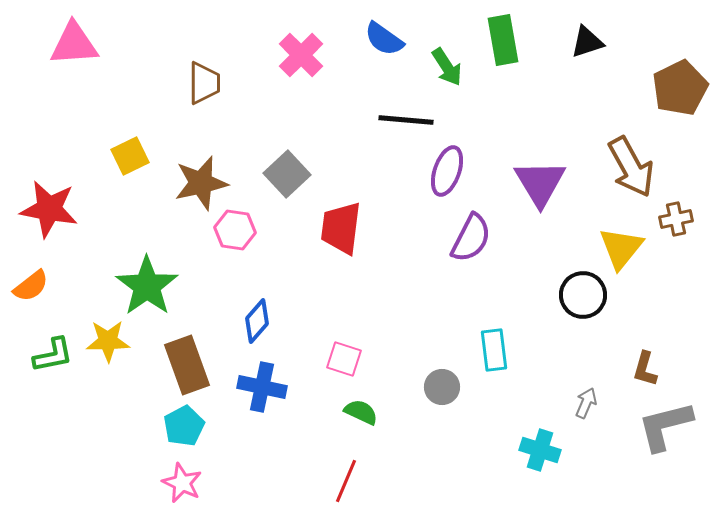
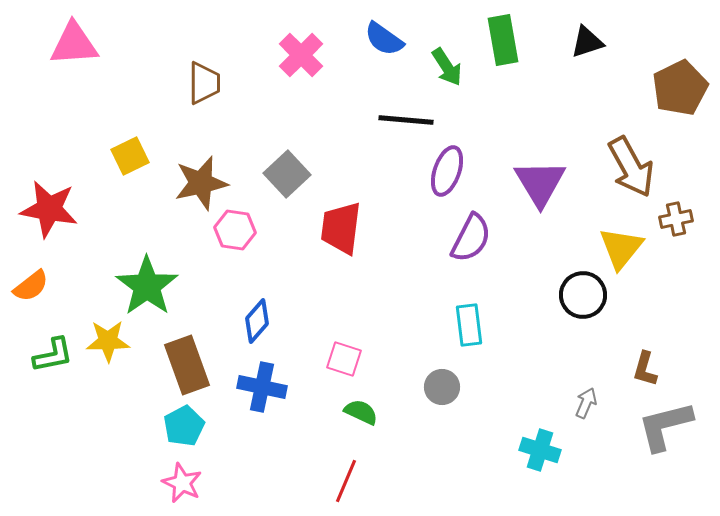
cyan rectangle: moved 25 px left, 25 px up
